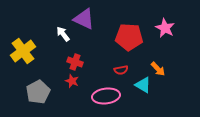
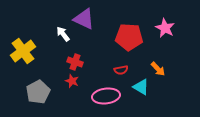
cyan triangle: moved 2 px left, 2 px down
